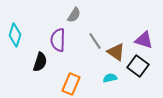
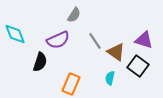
cyan diamond: moved 1 px up; rotated 40 degrees counterclockwise
purple semicircle: rotated 115 degrees counterclockwise
cyan semicircle: rotated 64 degrees counterclockwise
